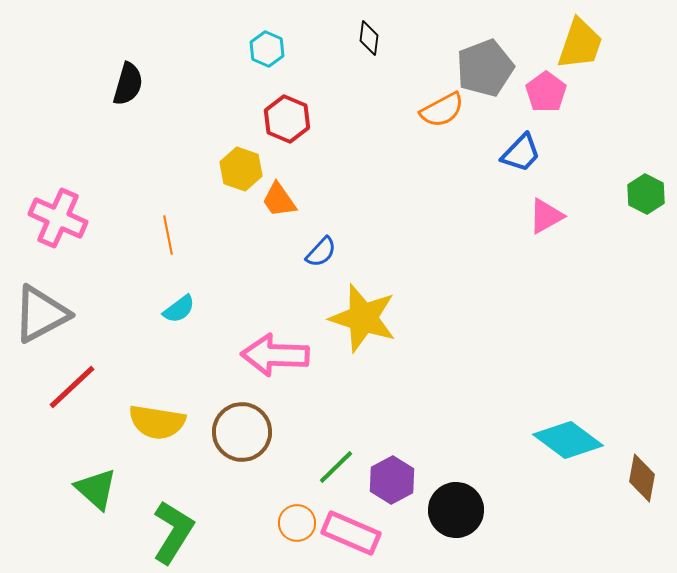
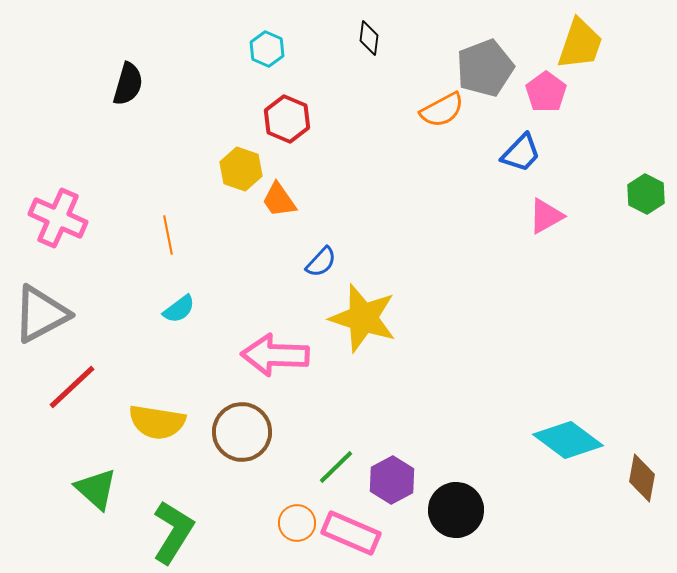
blue semicircle: moved 10 px down
